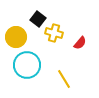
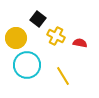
yellow cross: moved 2 px right, 3 px down; rotated 12 degrees clockwise
yellow circle: moved 1 px down
red semicircle: rotated 120 degrees counterclockwise
yellow line: moved 1 px left, 3 px up
